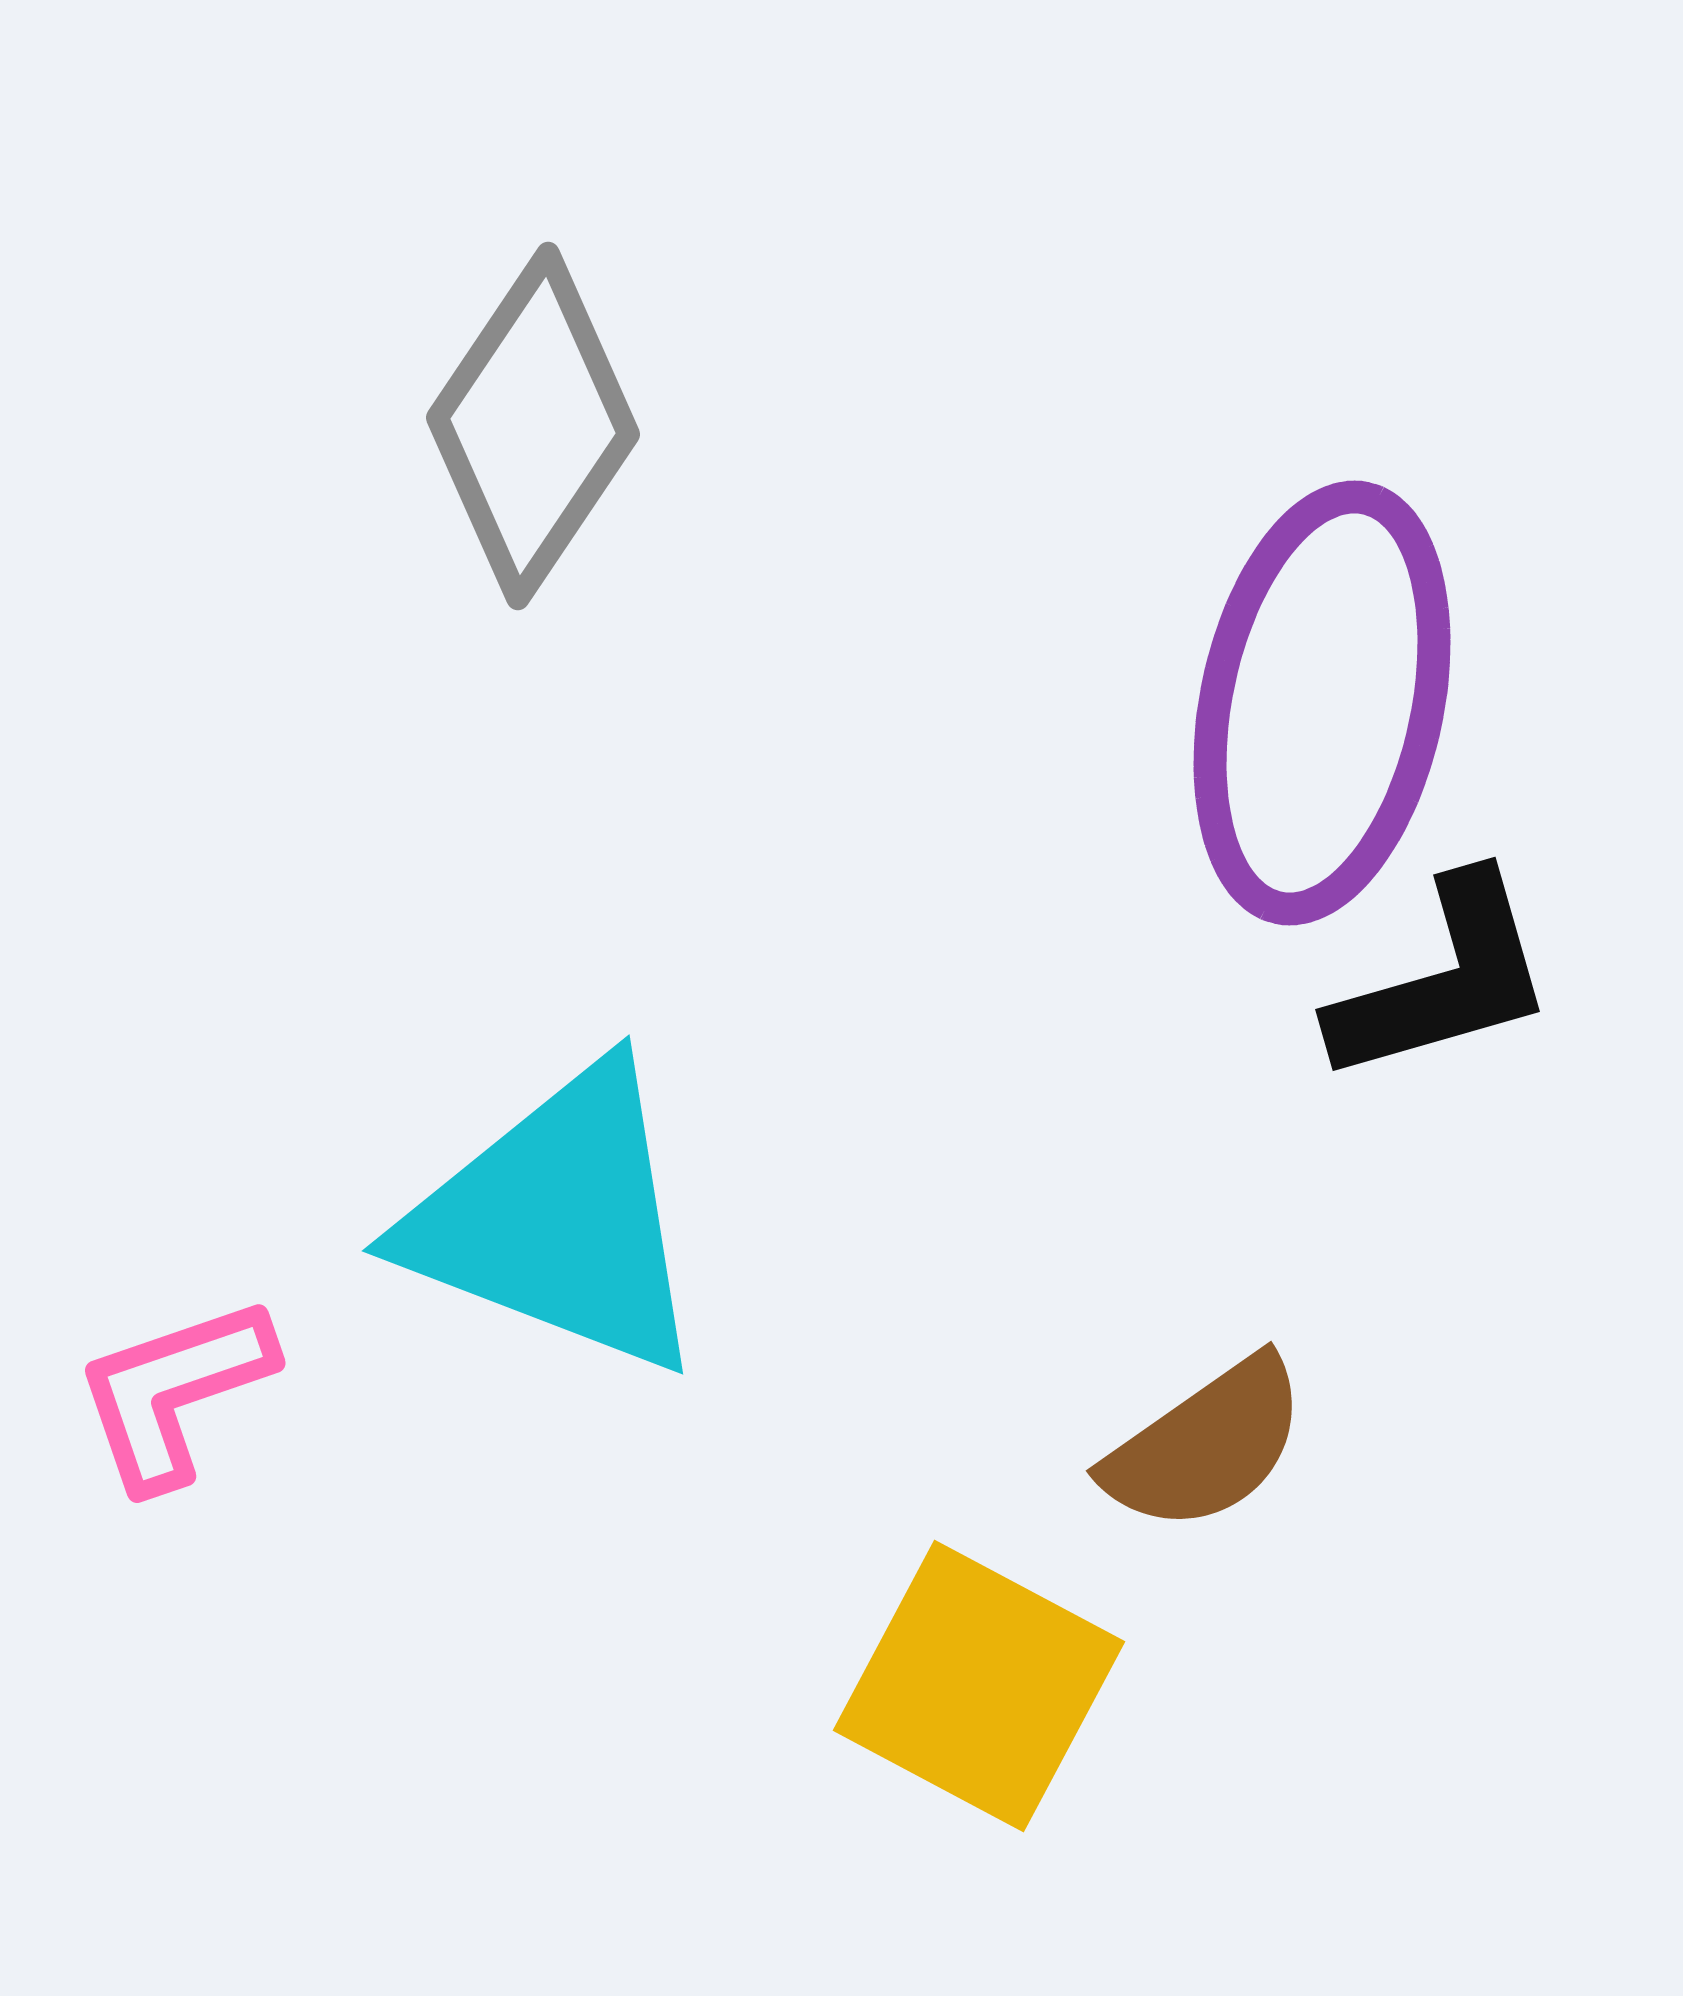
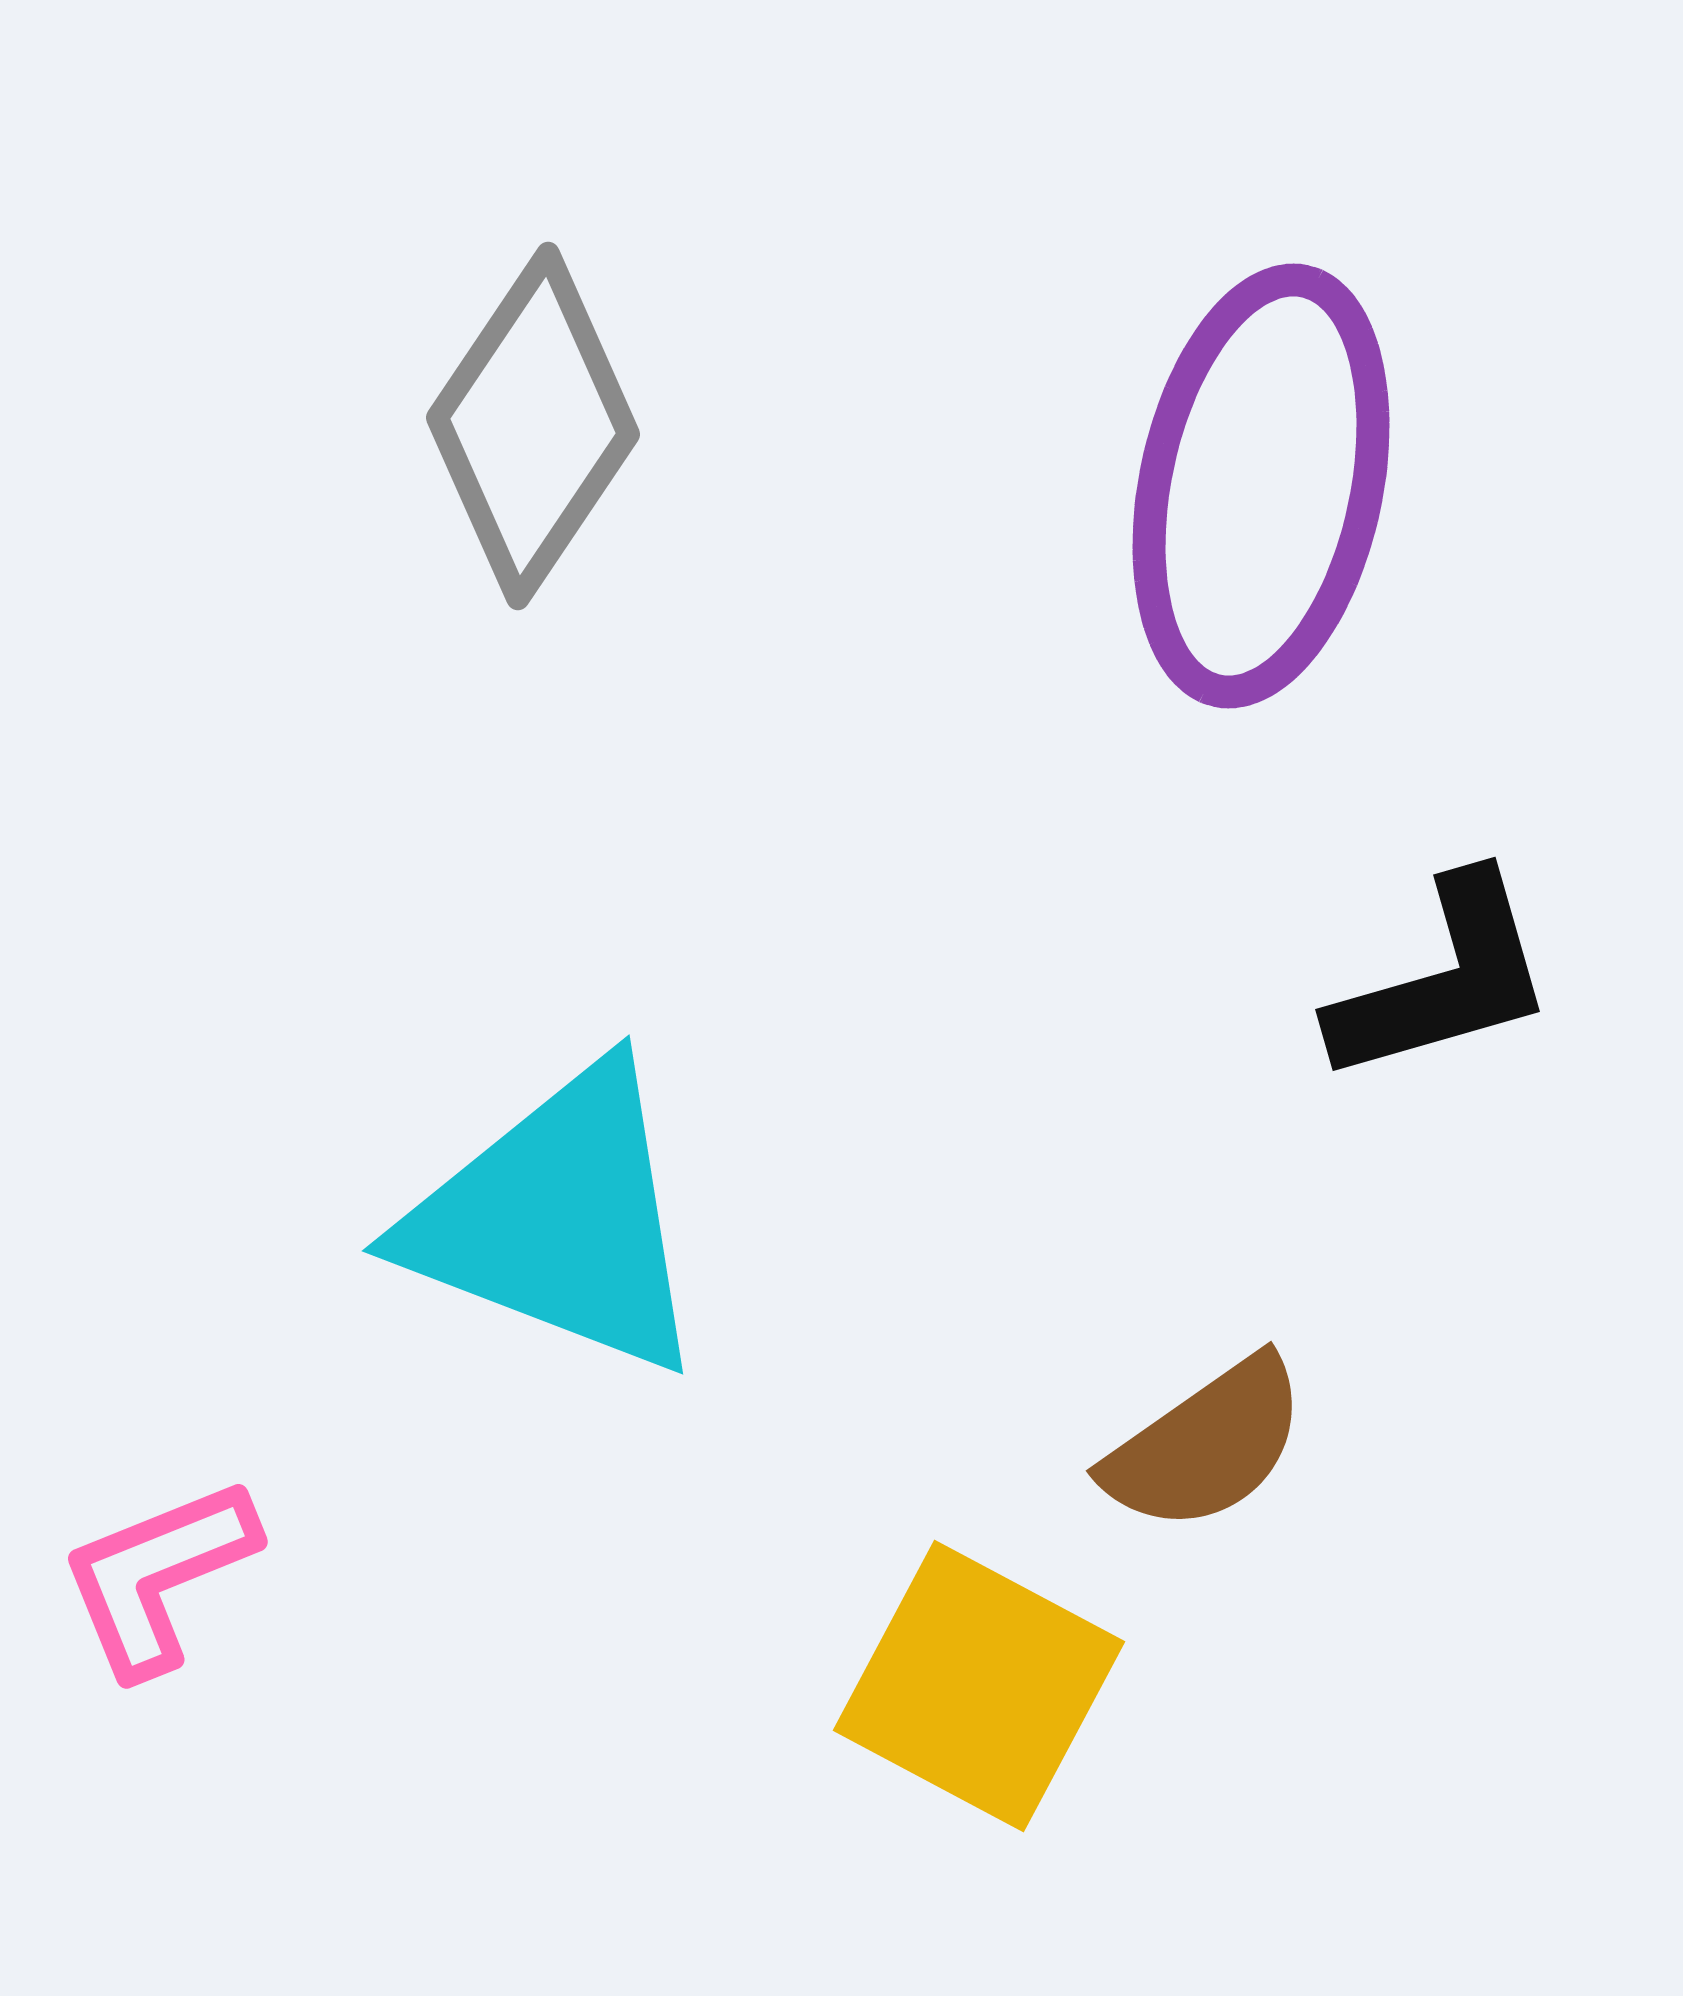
purple ellipse: moved 61 px left, 217 px up
pink L-shape: moved 16 px left, 184 px down; rotated 3 degrees counterclockwise
